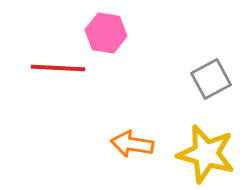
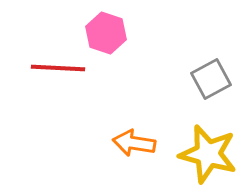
pink hexagon: rotated 9 degrees clockwise
orange arrow: moved 2 px right, 1 px up
yellow star: moved 2 px right
